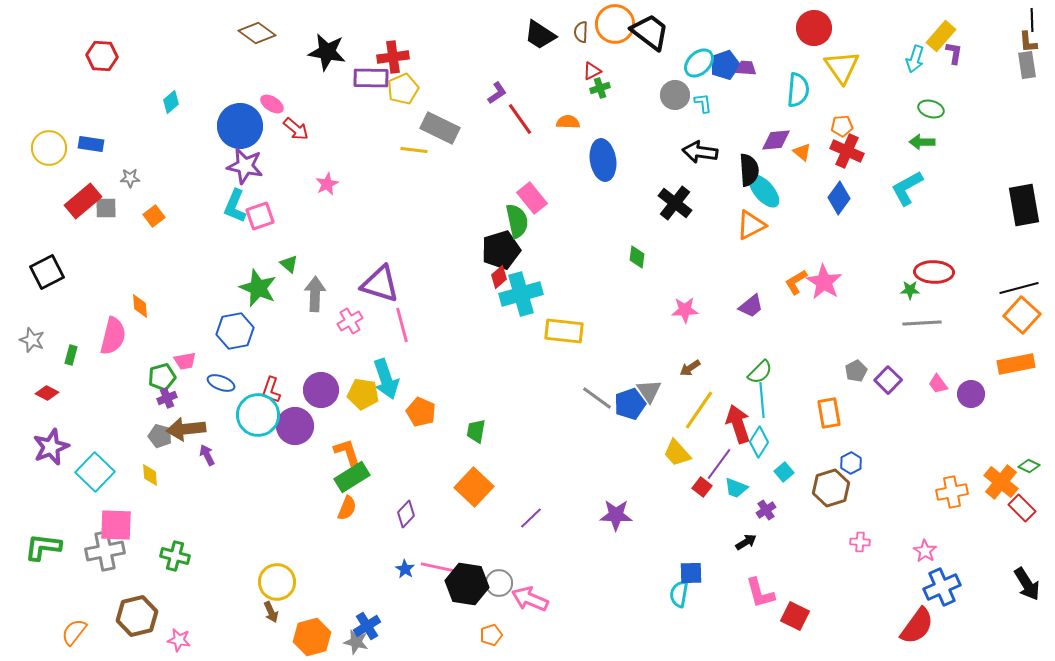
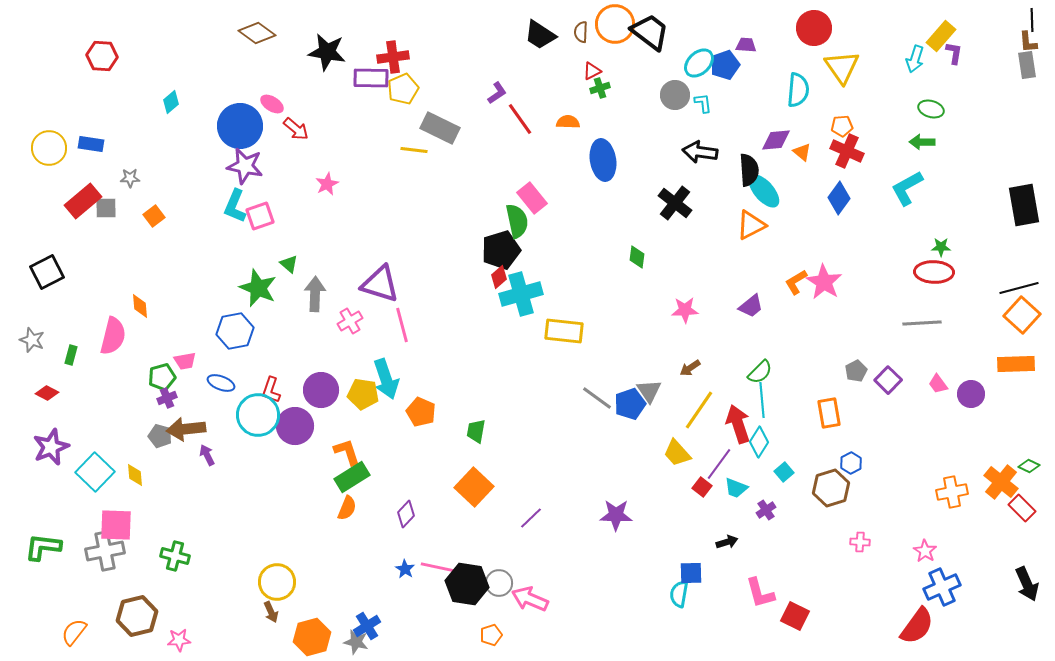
purple trapezoid at (746, 68): moved 23 px up
green star at (910, 290): moved 31 px right, 43 px up
orange rectangle at (1016, 364): rotated 9 degrees clockwise
yellow diamond at (150, 475): moved 15 px left
black arrow at (746, 542): moved 19 px left; rotated 15 degrees clockwise
black arrow at (1027, 584): rotated 8 degrees clockwise
pink star at (179, 640): rotated 15 degrees counterclockwise
